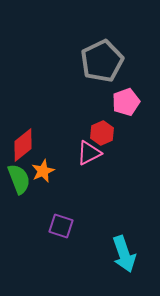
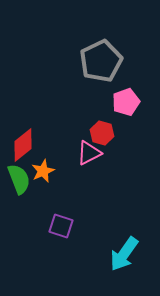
gray pentagon: moved 1 px left
red hexagon: rotated 20 degrees counterclockwise
cyan arrow: rotated 54 degrees clockwise
